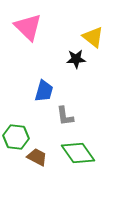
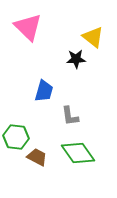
gray L-shape: moved 5 px right
